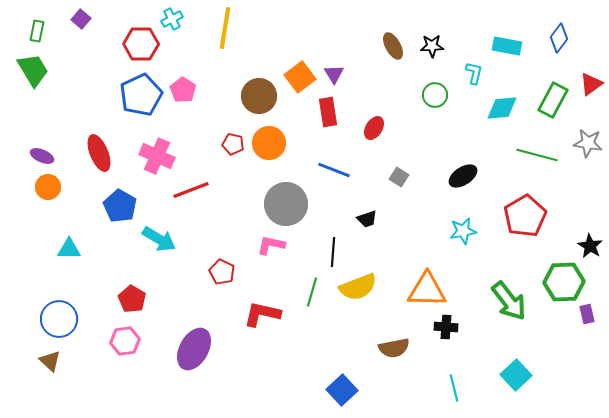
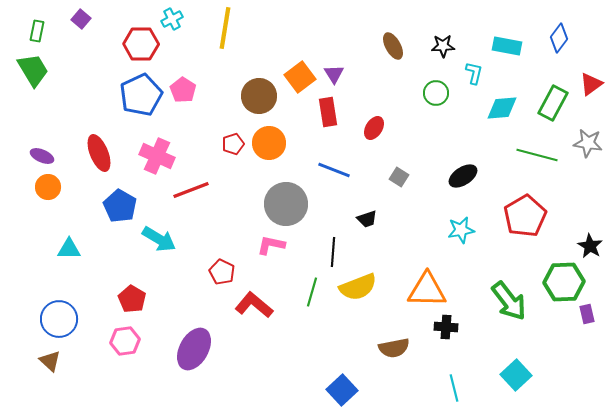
black star at (432, 46): moved 11 px right
green circle at (435, 95): moved 1 px right, 2 px up
green rectangle at (553, 100): moved 3 px down
red pentagon at (233, 144): rotated 30 degrees counterclockwise
cyan star at (463, 231): moved 2 px left, 1 px up
red L-shape at (262, 314): moved 8 px left, 9 px up; rotated 27 degrees clockwise
